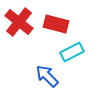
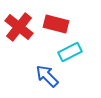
red cross: moved 5 px down
cyan rectangle: moved 2 px left
